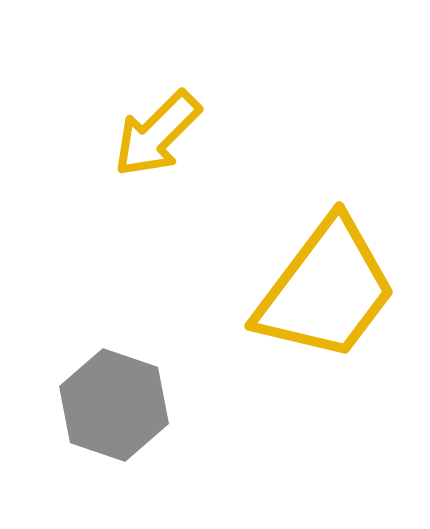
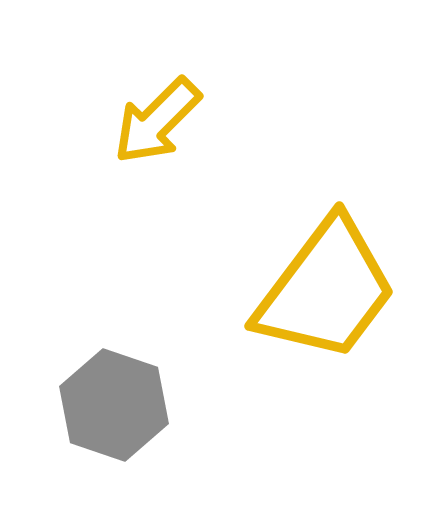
yellow arrow: moved 13 px up
